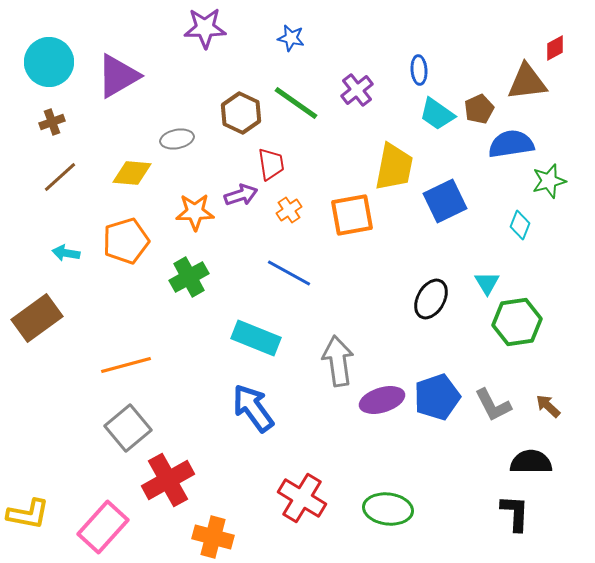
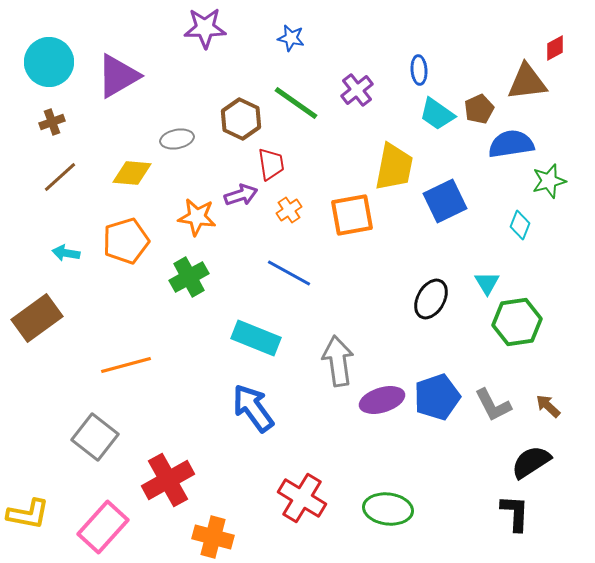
brown hexagon at (241, 113): moved 6 px down
orange star at (195, 212): moved 2 px right, 5 px down; rotated 9 degrees clockwise
gray square at (128, 428): moved 33 px left, 9 px down; rotated 12 degrees counterclockwise
black semicircle at (531, 462): rotated 33 degrees counterclockwise
